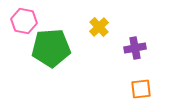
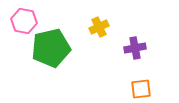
yellow cross: rotated 18 degrees clockwise
green pentagon: rotated 9 degrees counterclockwise
